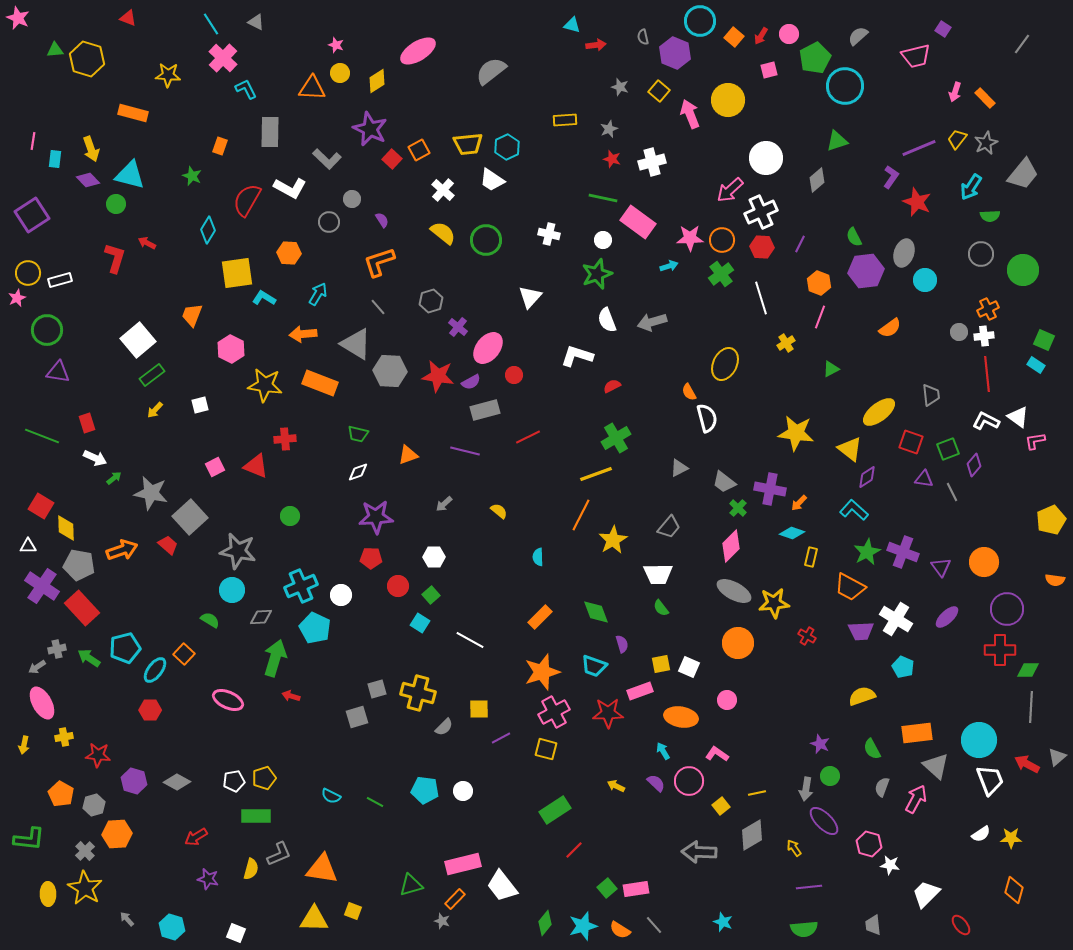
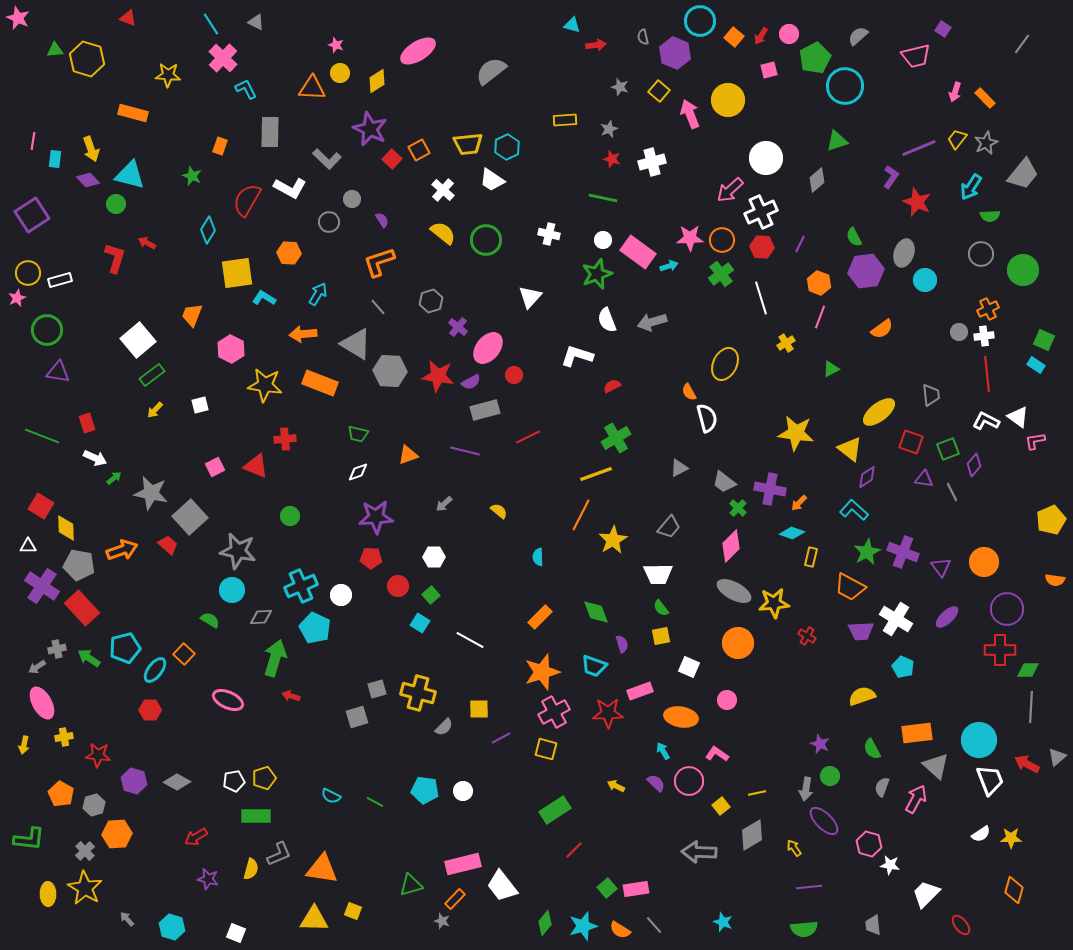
pink rectangle at (638, 222): moved 30 px down
orange semicircle at (890, 328): moved 8 px left, 1 px down
yellow square at (661, 664): moved 28 px up
